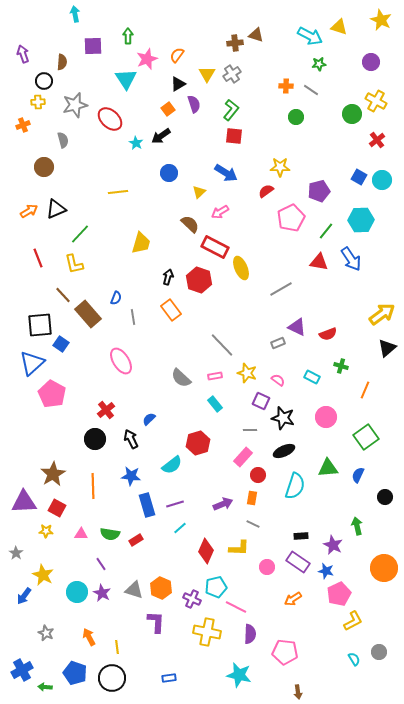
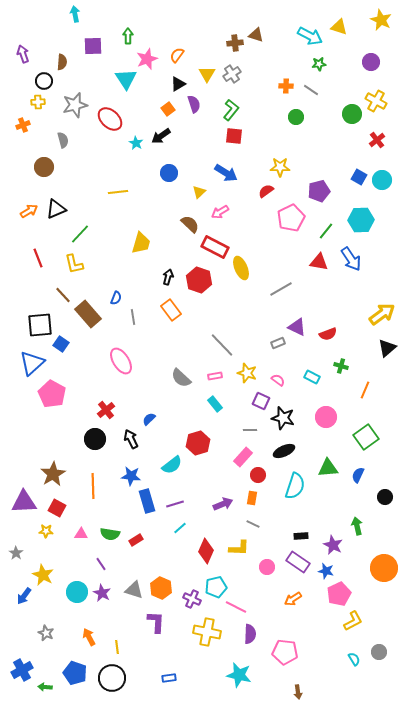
blue rectangle at (147, 505): moved 4 px up
